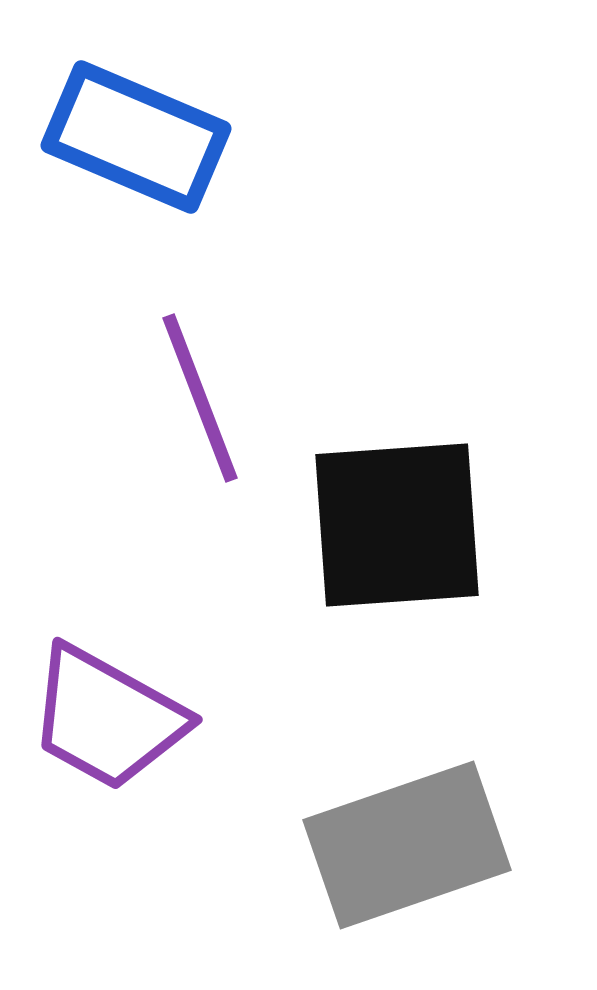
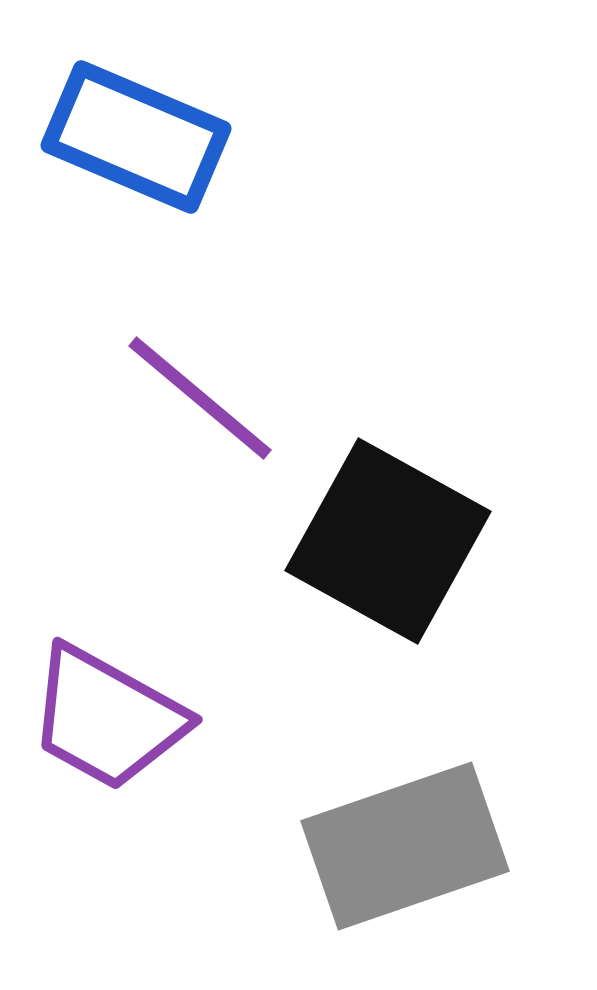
purple line: rotated 29 degrees counterclockwise
black square: moved 9 px left, 16 px down; rotated 33 degrees clockwise
gray rectangle: moved 2 px left, 1 px down
